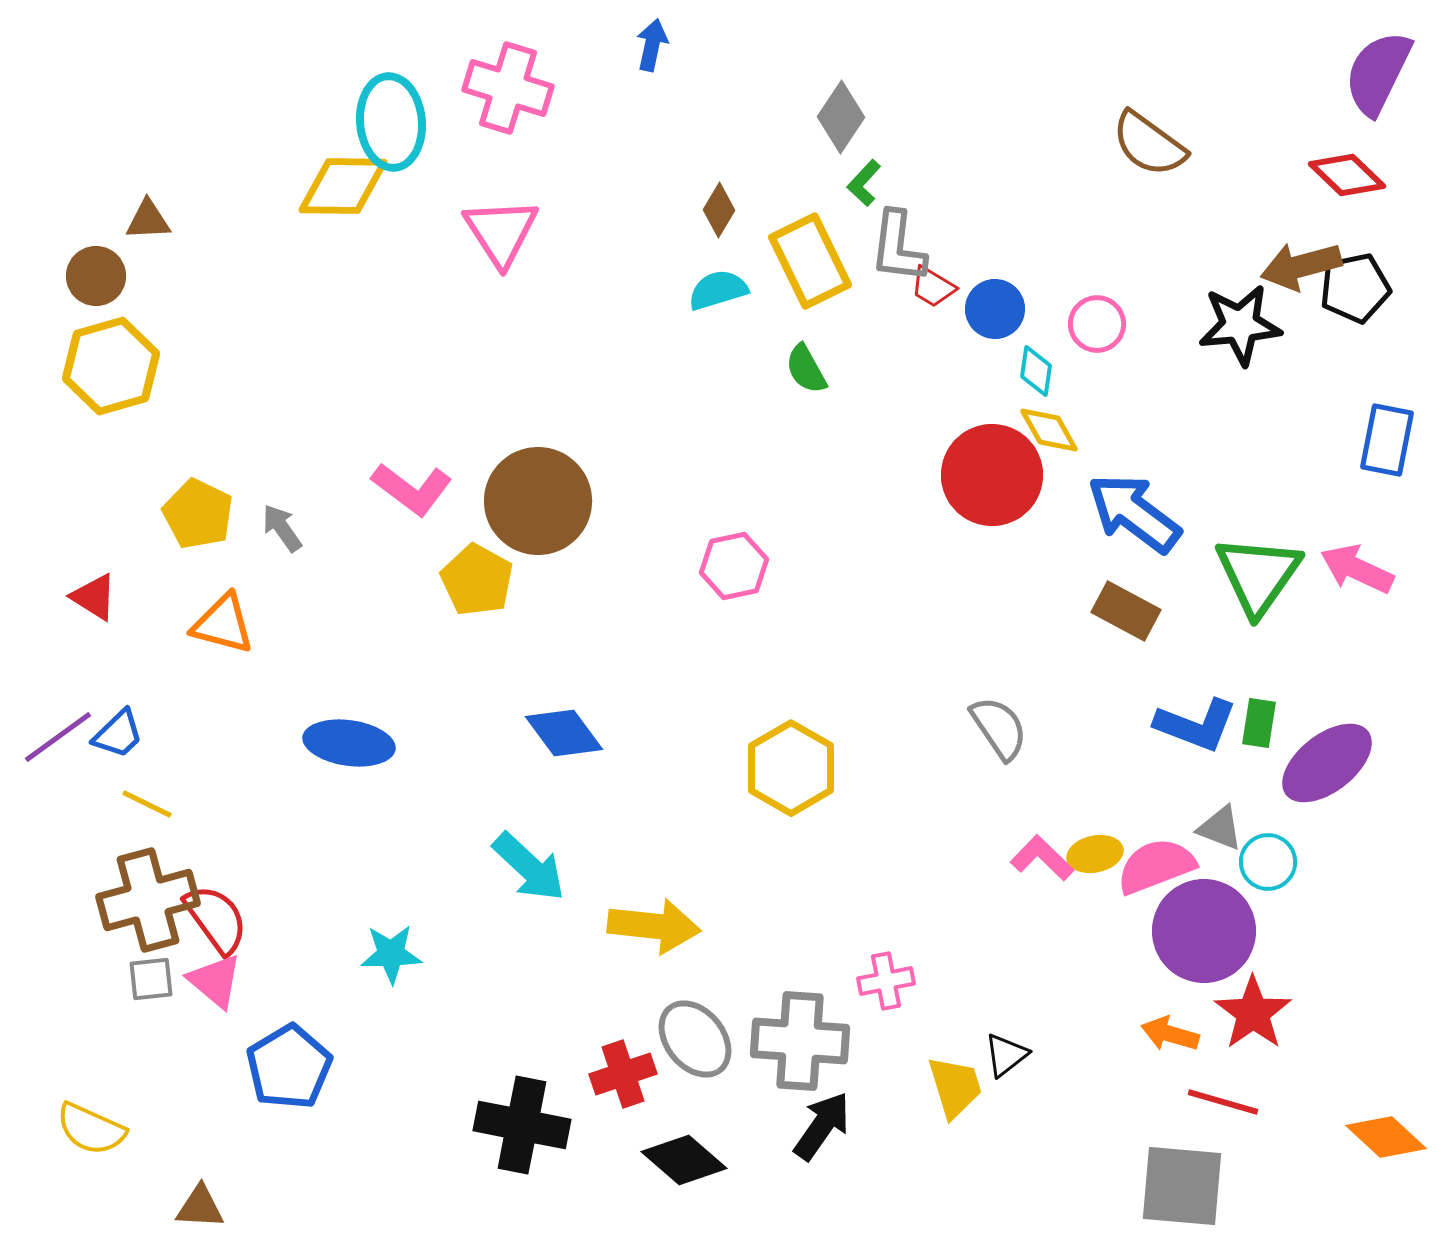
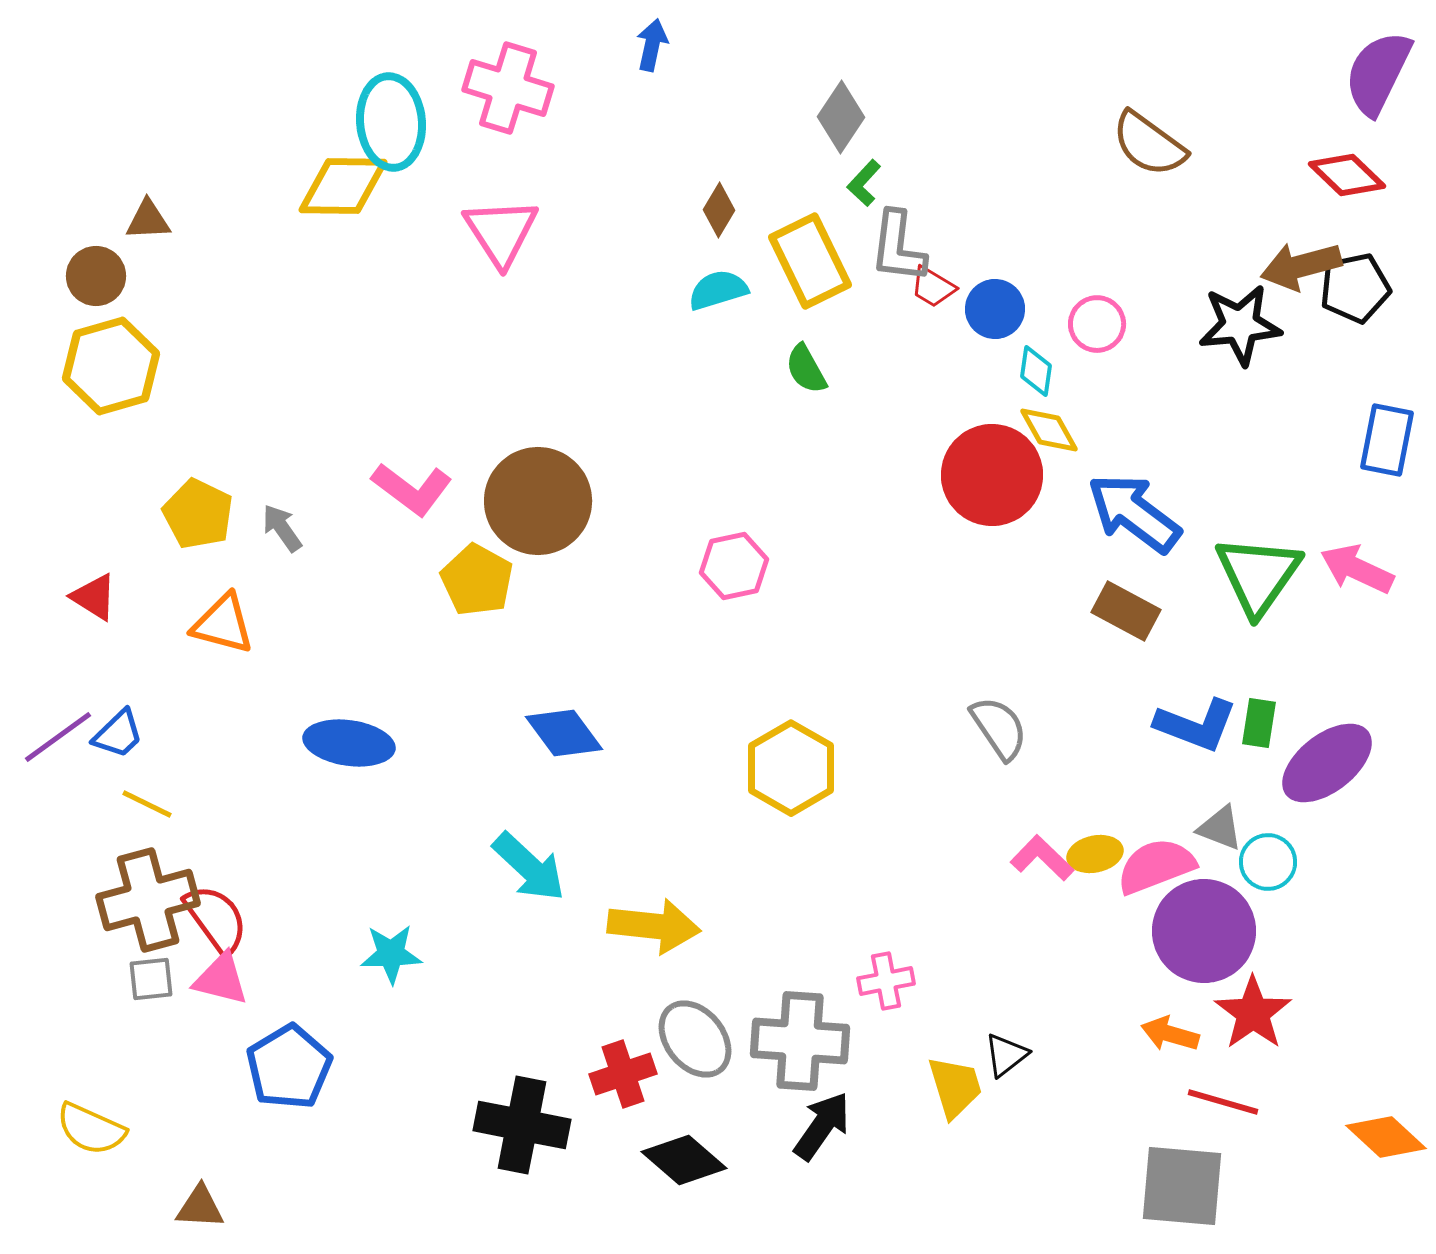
pink triangle at (215, 981): moved 6 px right, 2 px up; rotated 26 degrees counterclockwise
